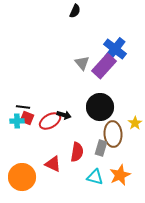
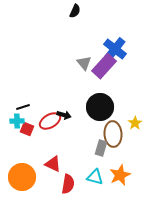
gray triangle: moved 2 px right
black line: rotated 24 degrees counterclockwise
red square: moved 11 px down
red semicircle: moved 9 px left, 32 px down
